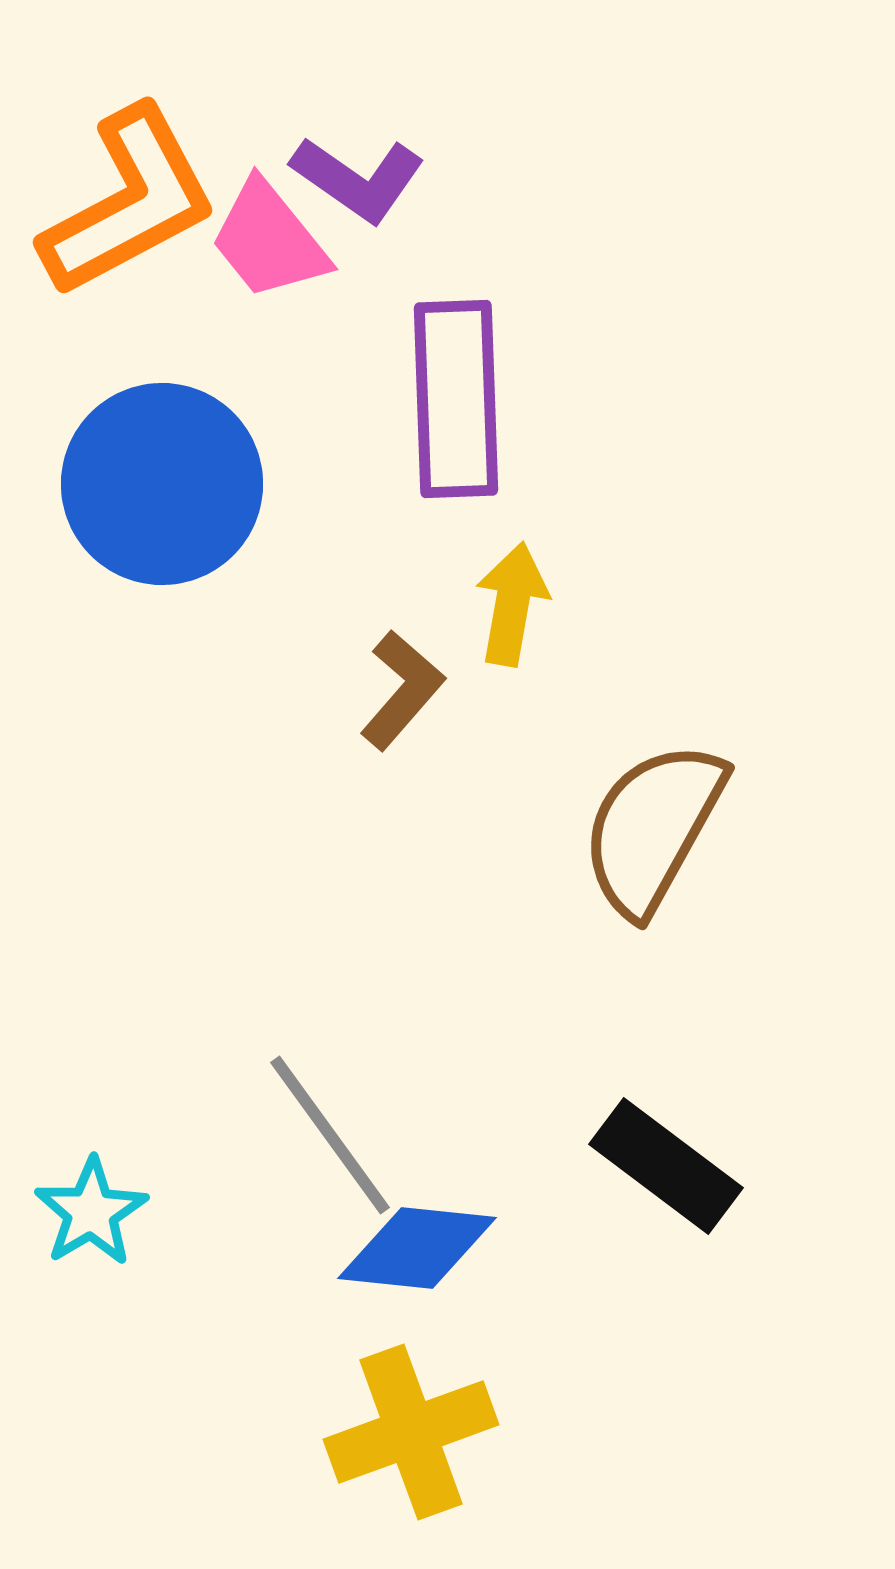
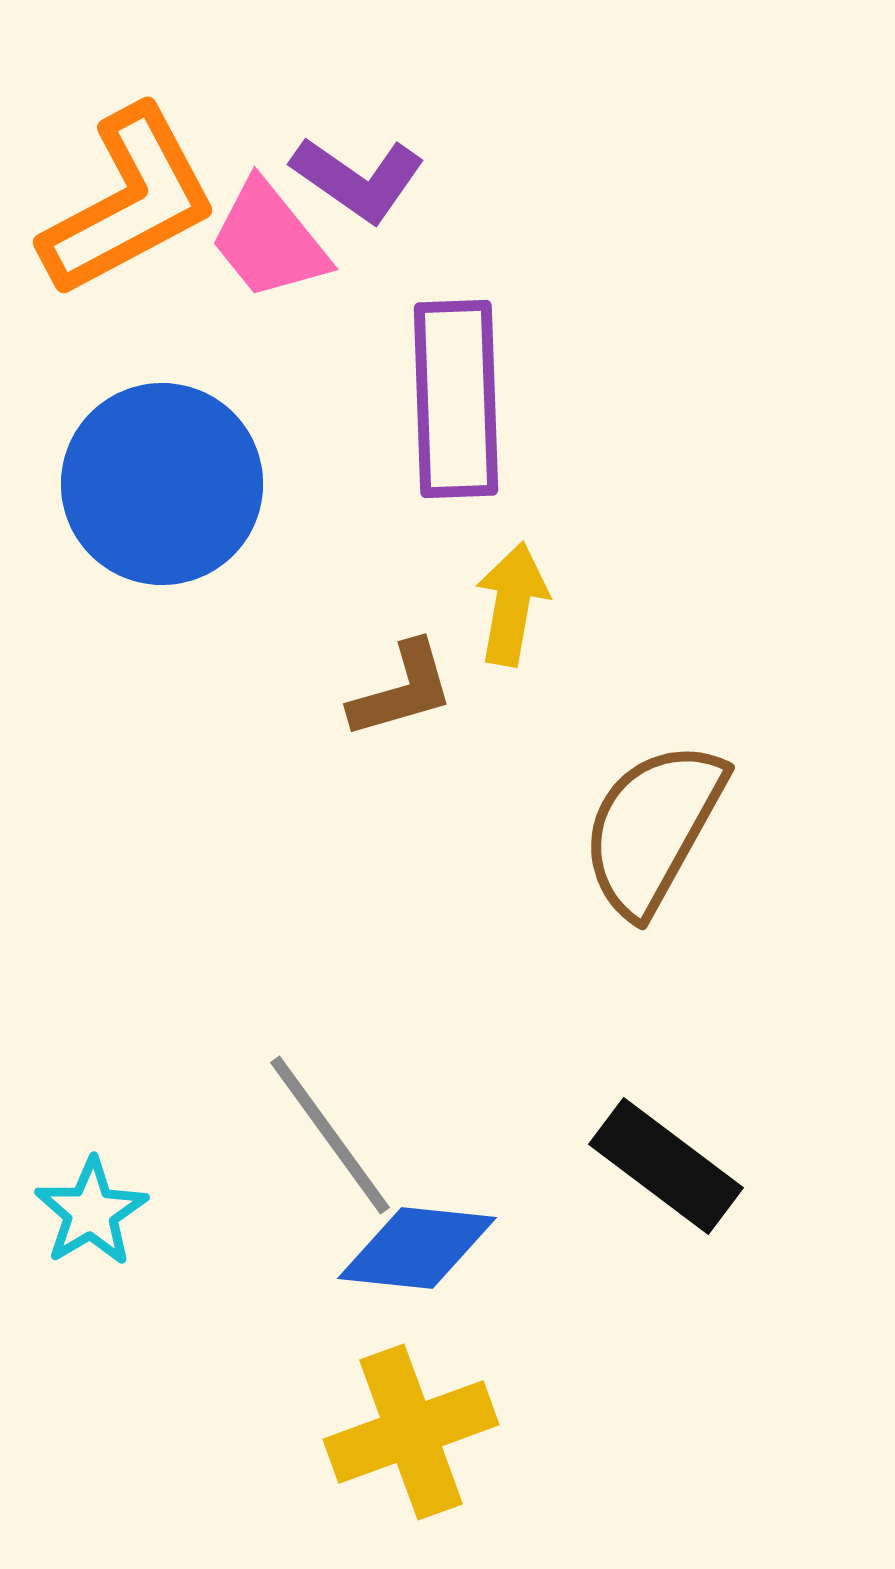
brown L-shape: rotated 33 degrees clockwise
